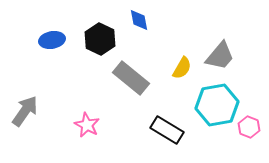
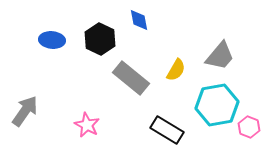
blue ellipse: rotated 15 degrees clockwise
yellow semicircle: moved 6 px left, 2 px down
